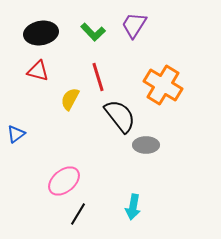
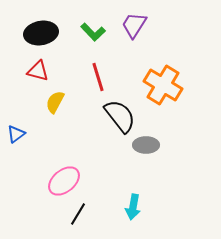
yellow semicircle: moved 15 px left, 3 px down
